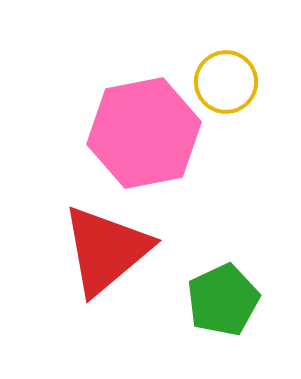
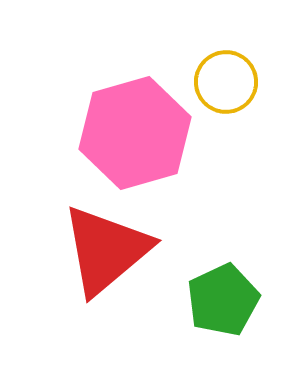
pink hexagon: moved 9 px left; rotated 5 degrees counterclockwise
